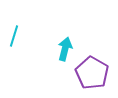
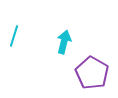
cyan arrow: moved 1 px left, 7 px up
